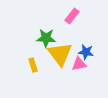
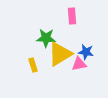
pink rectangle: rotated 42 degrees counterclockwise
yellow triangle: rotated 36 degrees clockwise
